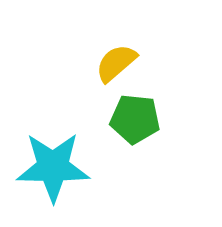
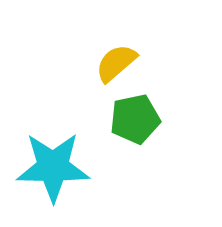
green pentagon: rotated 18 degrees counterclockwise
